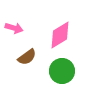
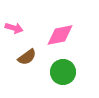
pink diamond: rotated 20 degrees clockwise
green circle: moved 1 px right, 1 px down
